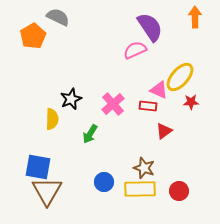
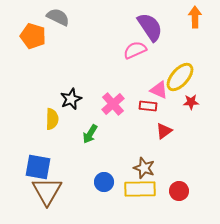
orange pentagon: rotated 25 degrees counterclockwise
